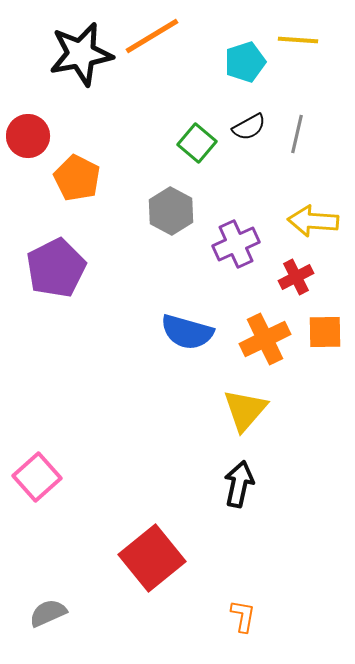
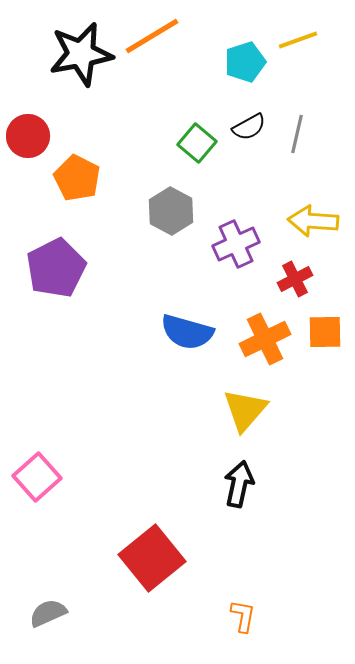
yellow line: rotated 24 degrees counterclockwise
red cross: moved 1 px left, 2 px down
